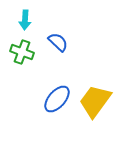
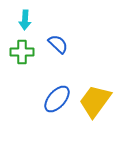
blue semicircle: moved 2 px down
green cross: rotated 20 degrees counterclockwise
